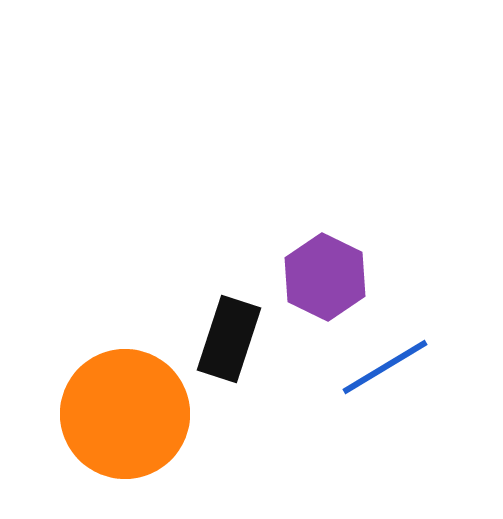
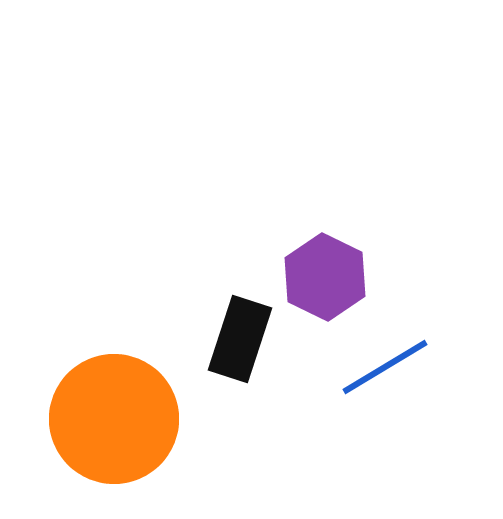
black rectangle: moved 11 px right
orange circle: moved 11 px left, 5 px down
